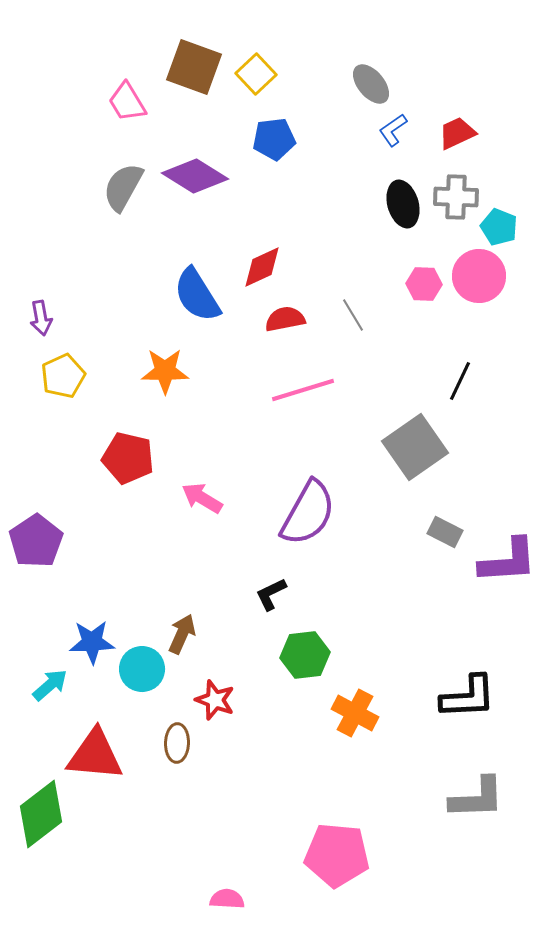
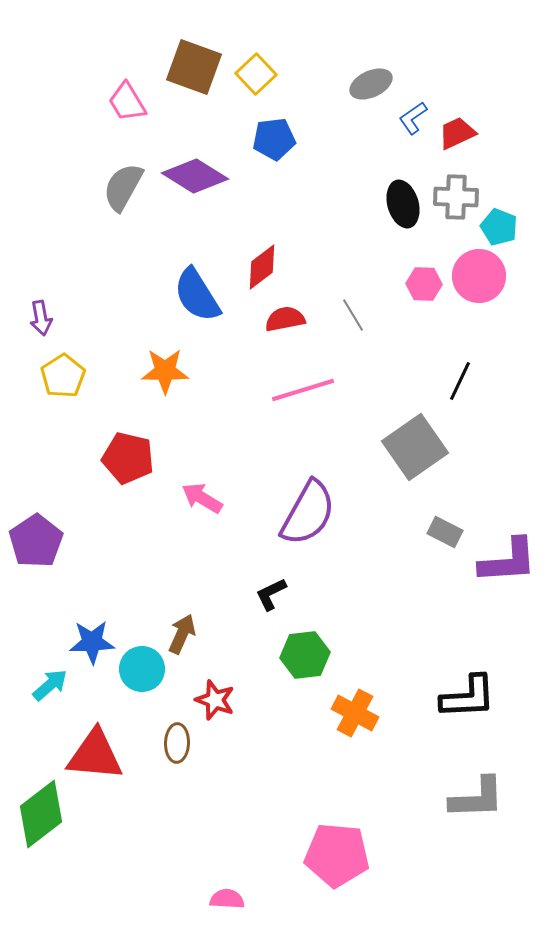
gray ellipse at (371, 84): rotated 75 degrees counterclockwise
blue L-shape at (393, 130): moved 20 px right, 12 px up
red diamond at (262, 267): rotated 12 degrees counterclockwise
yellow pentagon at (63, 376): rotated 9 degrees counterclockwise
